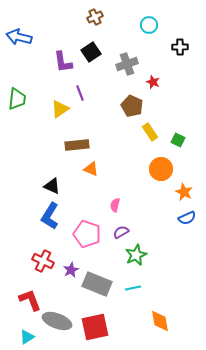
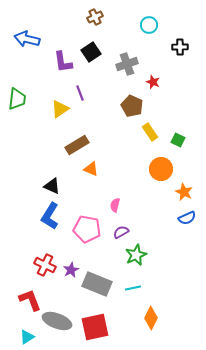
blue arrow: moved 8 px right, 2 px down
brown rectangle: rotated 25 degrees counterclockwise
pink pentagon: moved 5 px up; rotated 8 degrees counterclockwise
red cross: moved 2 px right, 4 px down
orange diamond: moved 9 px left, 3 px up; rotated 35 degrees clockwise
